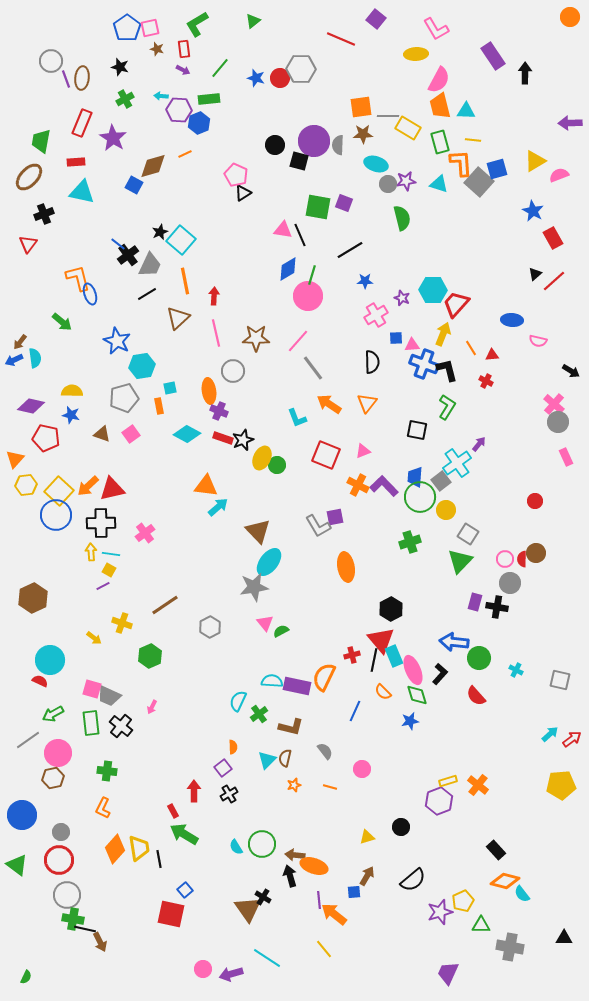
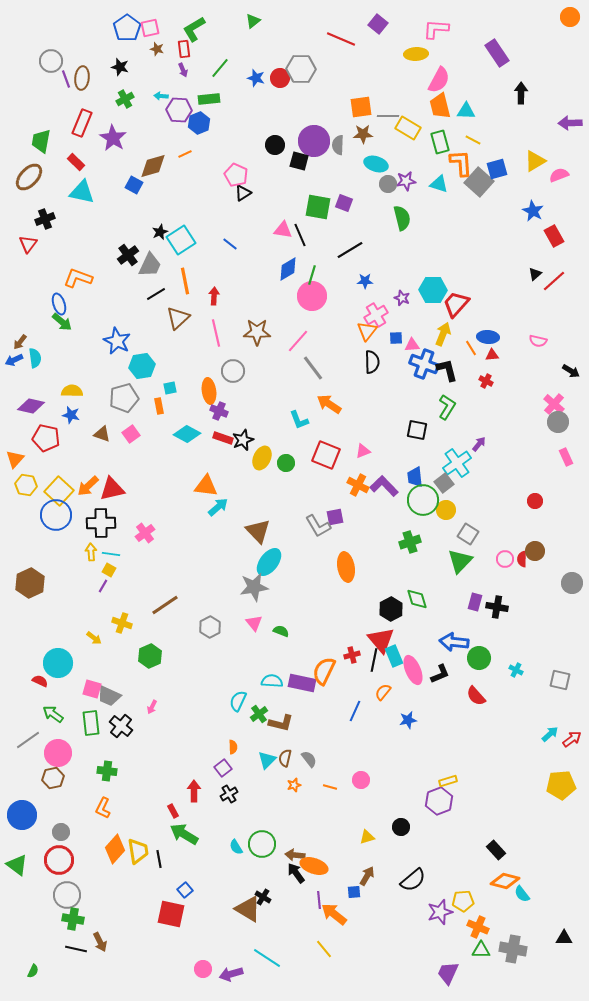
purple square at (376, 19): moved 2 px right, 5 px down
green L-shape at (197, 24): moved 3 px left, 5 px down
pink L-shape at (436, 29): rotated 124 degrees clockwise
purple rectangle at (493, 56): moved 4 px right, 3 px up
purple arrow at (183, 70): rotated 40 degrees clockwise
black arrow at (525, 73): moved 4 px left, 20 px down
yellow line at (473, 140): rotated 21 degrees clockwise
red rectangle at (76, 162): rotated 48 degrees clockwise
black cross at (44, 214): moved 1 px right, 5 px down
red rectangle at (553, 238): moved 1 px right, 2 px up
cyan square at (181, 240): rotated 16 degrees clockwise
blue line at (118, 244): moved 112 px right
orange L-shape at (78, 278): rotated 56 degrees counterclockwise
blue ellipse at (90, 294): moved 31 px left, 10 px down
black line at (147, 294): moved 9 px right
pink circle at (308, 296): moved 4 px right
blue ellipse at (512, 320): moved 24 px left, 17 px down
brown star at (256, 338): moved 1 px right, 6 px up
orange triangle at (367, 403): moved 72 px up
cyan L-shape at (297, 418): moved 2 px right, 2 px down
green circle at (277, 465): moved 9 px right, 2 px up
blue trapezoid at (415, 477): rotated 10 degrees counterclockwise
gray square at (441, 481): moved 3 px right, 2 px down
yellow hexagon at (26, 485): rotated 15 degrees clockwise
green circle at (420, 497): moved 3 px right, 3 px down
brown circle at (536, 553): moved 1 px left, 2 px up
gray circle at (510, 583): moved 62 px right
purple line at (103, 586): rotated 32 degrees counterclockwise
brown hexagon at (33, 598): moved 3 px left, 15 px up
pink triangle at (265, 623): moved 11 px left
green semicircle at (281, 631): rotated 49 degrees clockwise
cyan circle at (50, 660): moved 8 px right, 3 px down
black L-shape at (440, 674): rotated 25 degrees clockwise
orange semicircle at (324, 677): moved 6 px up
purple rectangle at (297, 686): moved 5 px right, 3 px up
orange semicircle at (383, 692): rotated 84 degrees clockwise
green diamond at (417, 695): moved 96 px up
green arrow at (53, 714): rotated 65 degrees clockwise
blue star at (410, 721): moved 2 px left, 1 px up
brown L-shape at (291, 727): moved 10 px left, 4 px up
gray semicircle at (325, 751): moved 16 px left, 8 px down
pink circle at (362, 769): moved 1 px left, 11 px down
orange cross at (478, 785): moved 142 px down; rotated 15 degrees counterclockwise
yellow trapezoid at (139, 848): moved 1 px left, 3 px down
black arrow at (290, 876): moved 6 px right, 3 px up; rotated 20 degrees counterclockwise
yellow pentagon at (463, 901): rotated 20 degrees clockwise
brown triangle at (248, 909): rotated 24 degrees counterclockwise
green triangle at (481, 925): moved 25 px down
black line at (85, 929): moved 9 px left, 20 px down
gray cross at (510, 947): moved 3 px right, 2 px down
green semicircle at (26, 977): moved 7 px right, 6 px up
